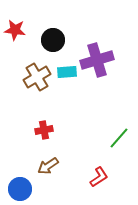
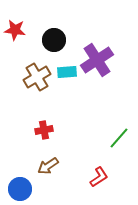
black circle: moved 1 px right
purple cross: rotated 16 degrees counterclockwise
